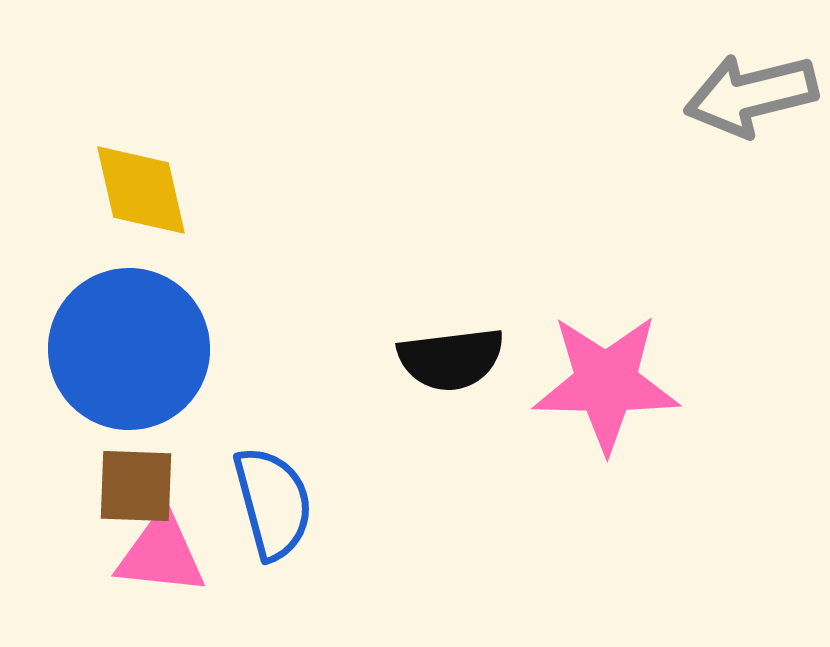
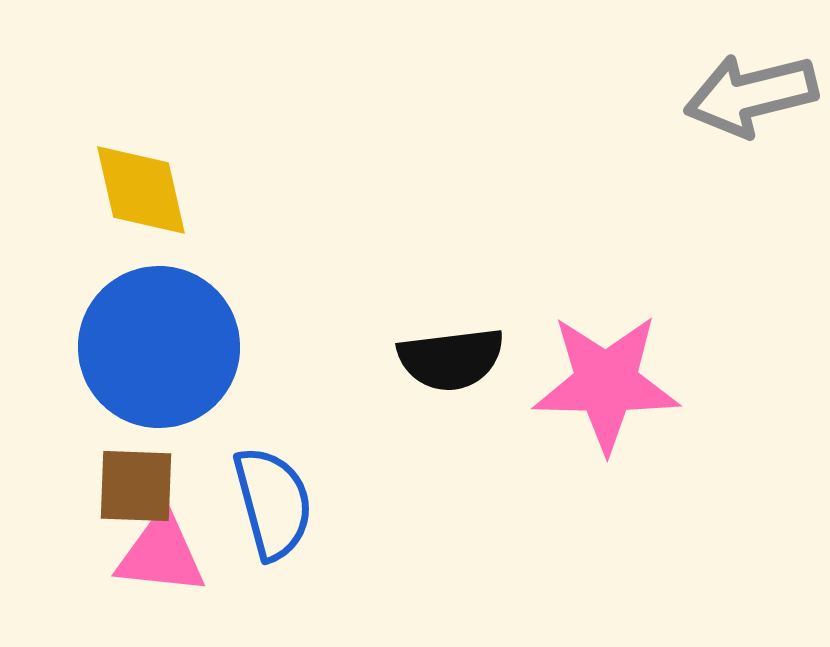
blue circle: moved 30 px right, 2 px up
